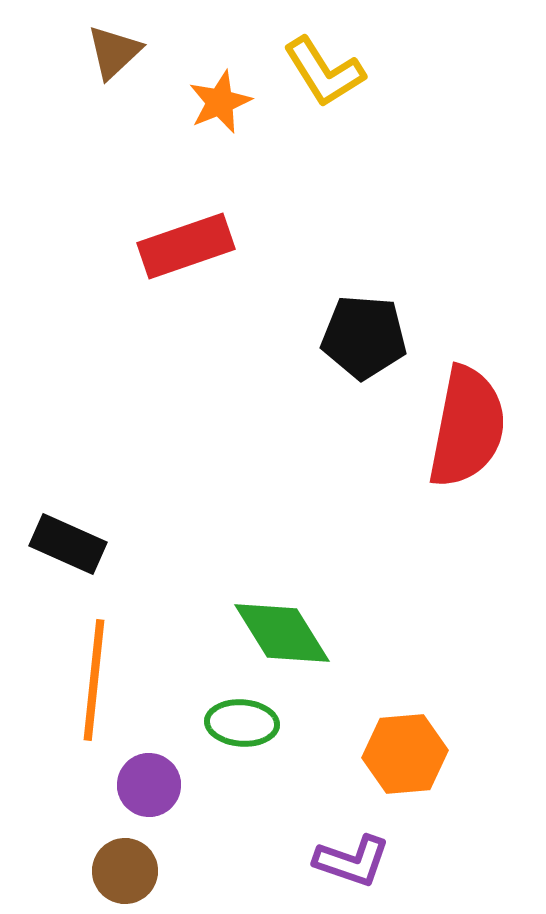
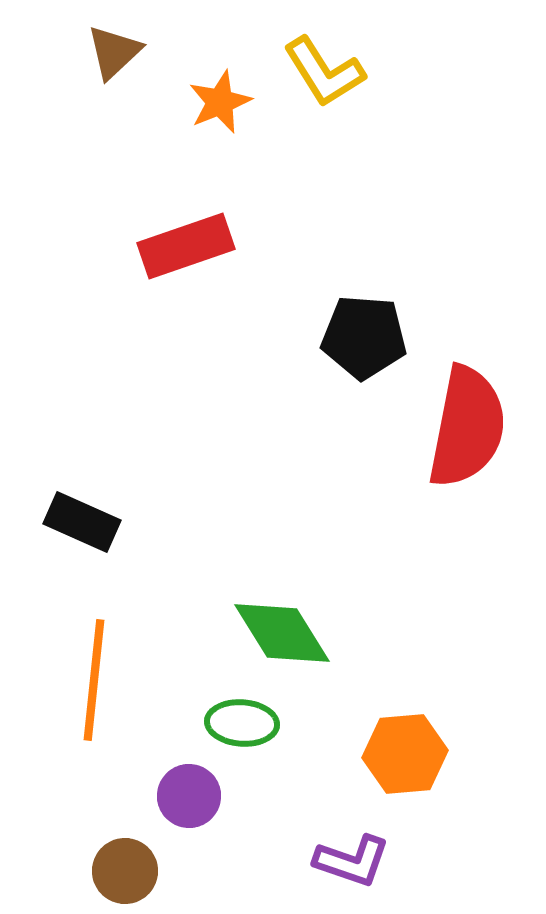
black rectangle: moved 14 px right, 22 px up
purple circle: moved 40 px right, 11 px down
